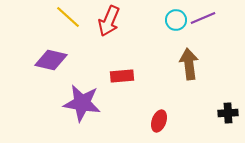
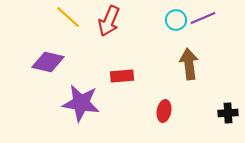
purple diamond: moved 3 px left, 2 px down
purple star: moved 1 px left
red ellipse: moved 5 px right, 10 px up; rotated 10 degrees counterclockwise
